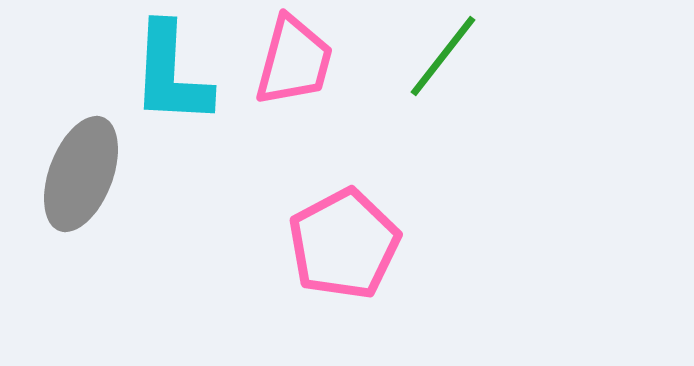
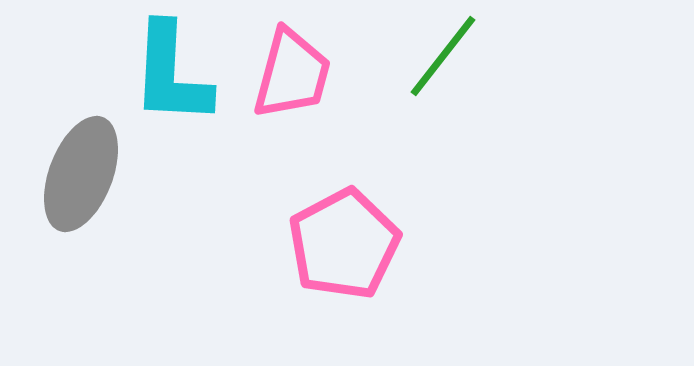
pink trapezoid: moved 2 px left, 13 px down
